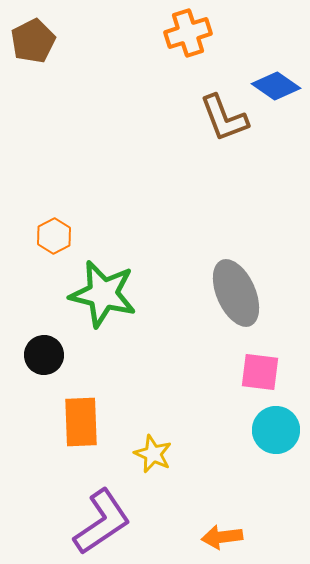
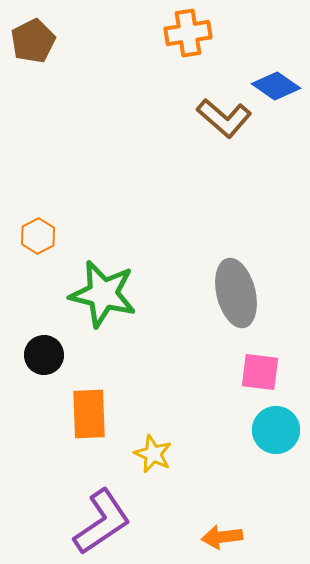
orange cross: rotated 9 degrees clockwise
brown L-shape: rotated 28 degrees counterclockwise
orange hexagon: moved 16 px left
gray ellipse: rotated 10 degrees clockwise
orange rectangle: moved 8 px right, 8 px up
